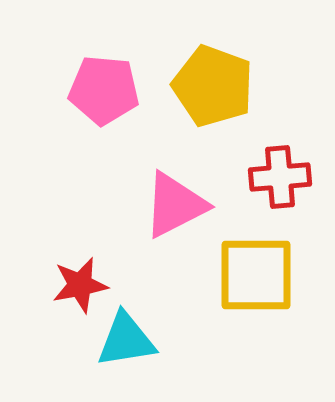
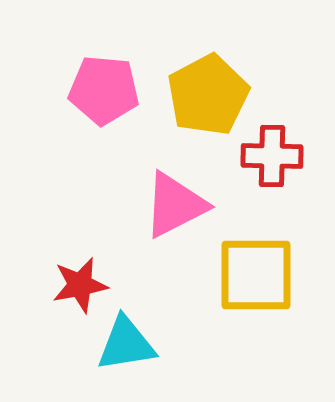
yellow pentagon: moved 5 px left, 9 px down; rotated 24 degrees clockwise
red cross: moved 8 px left, 21 px up; rotated 6 degrees clockwise
cyan triangle: moved 4 px down
